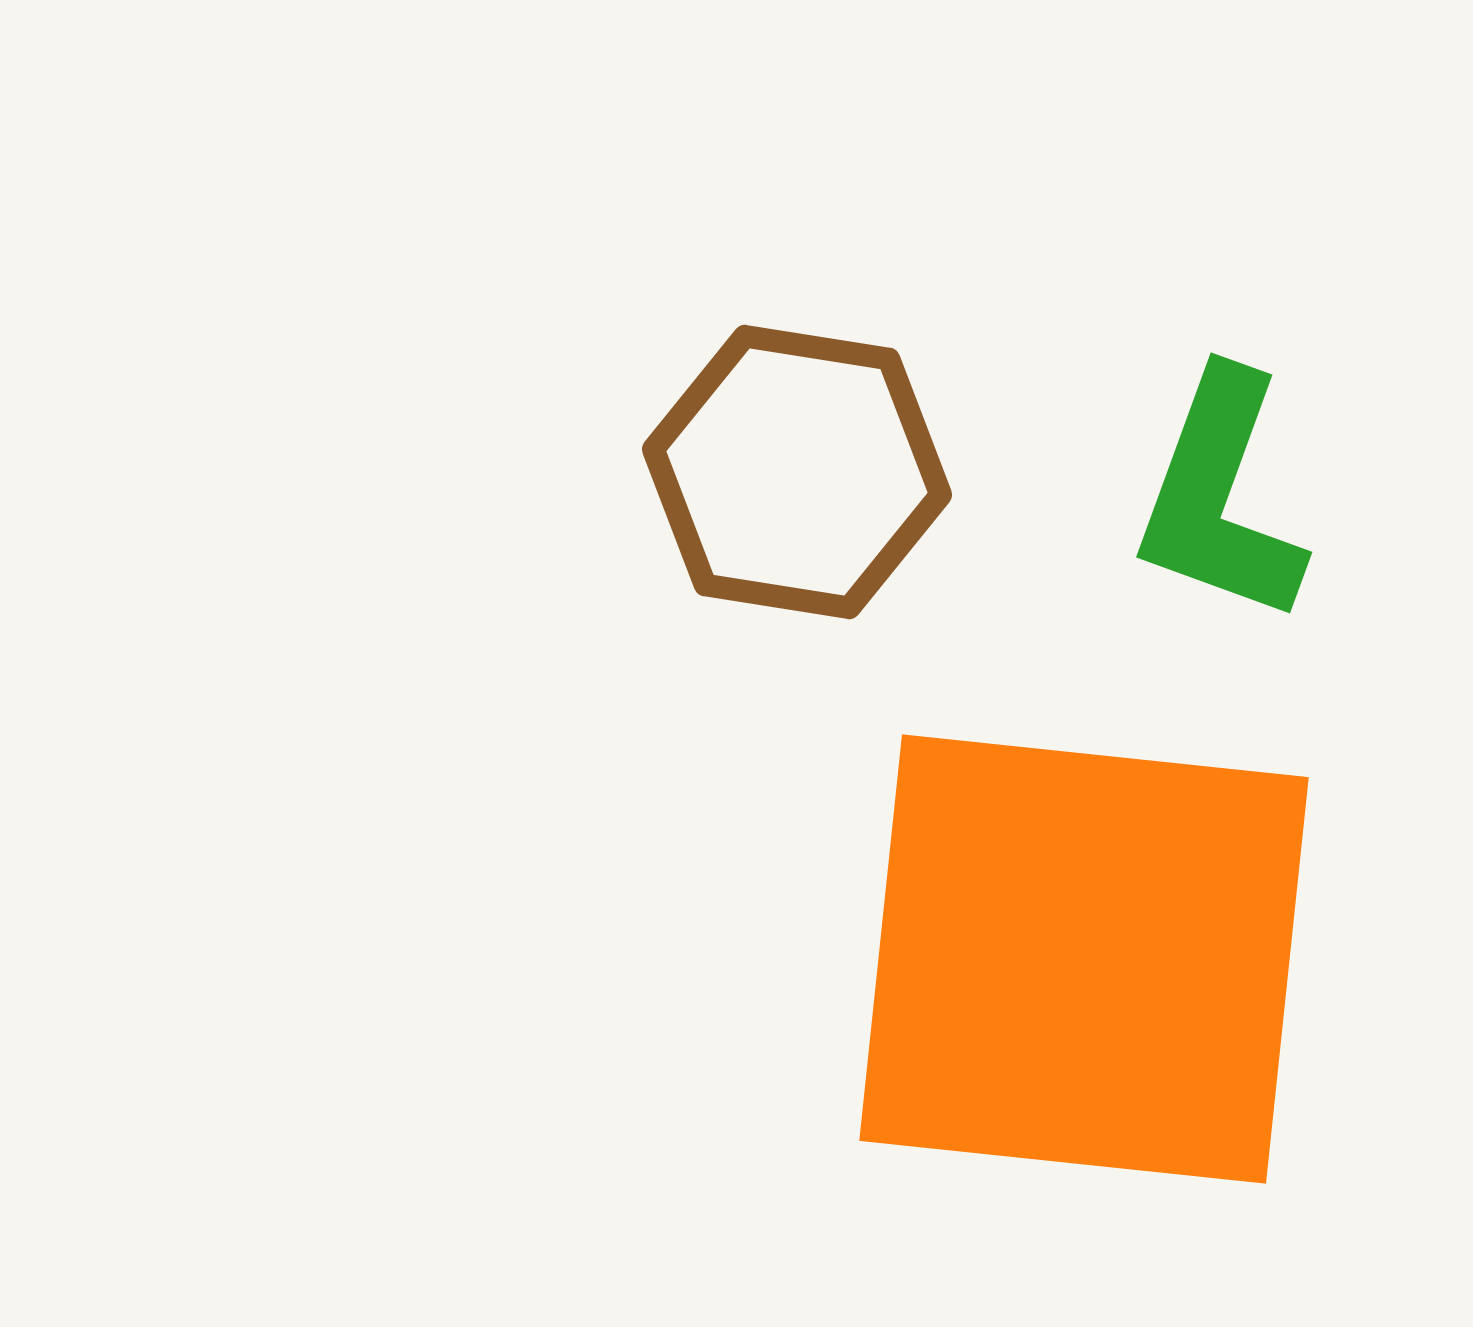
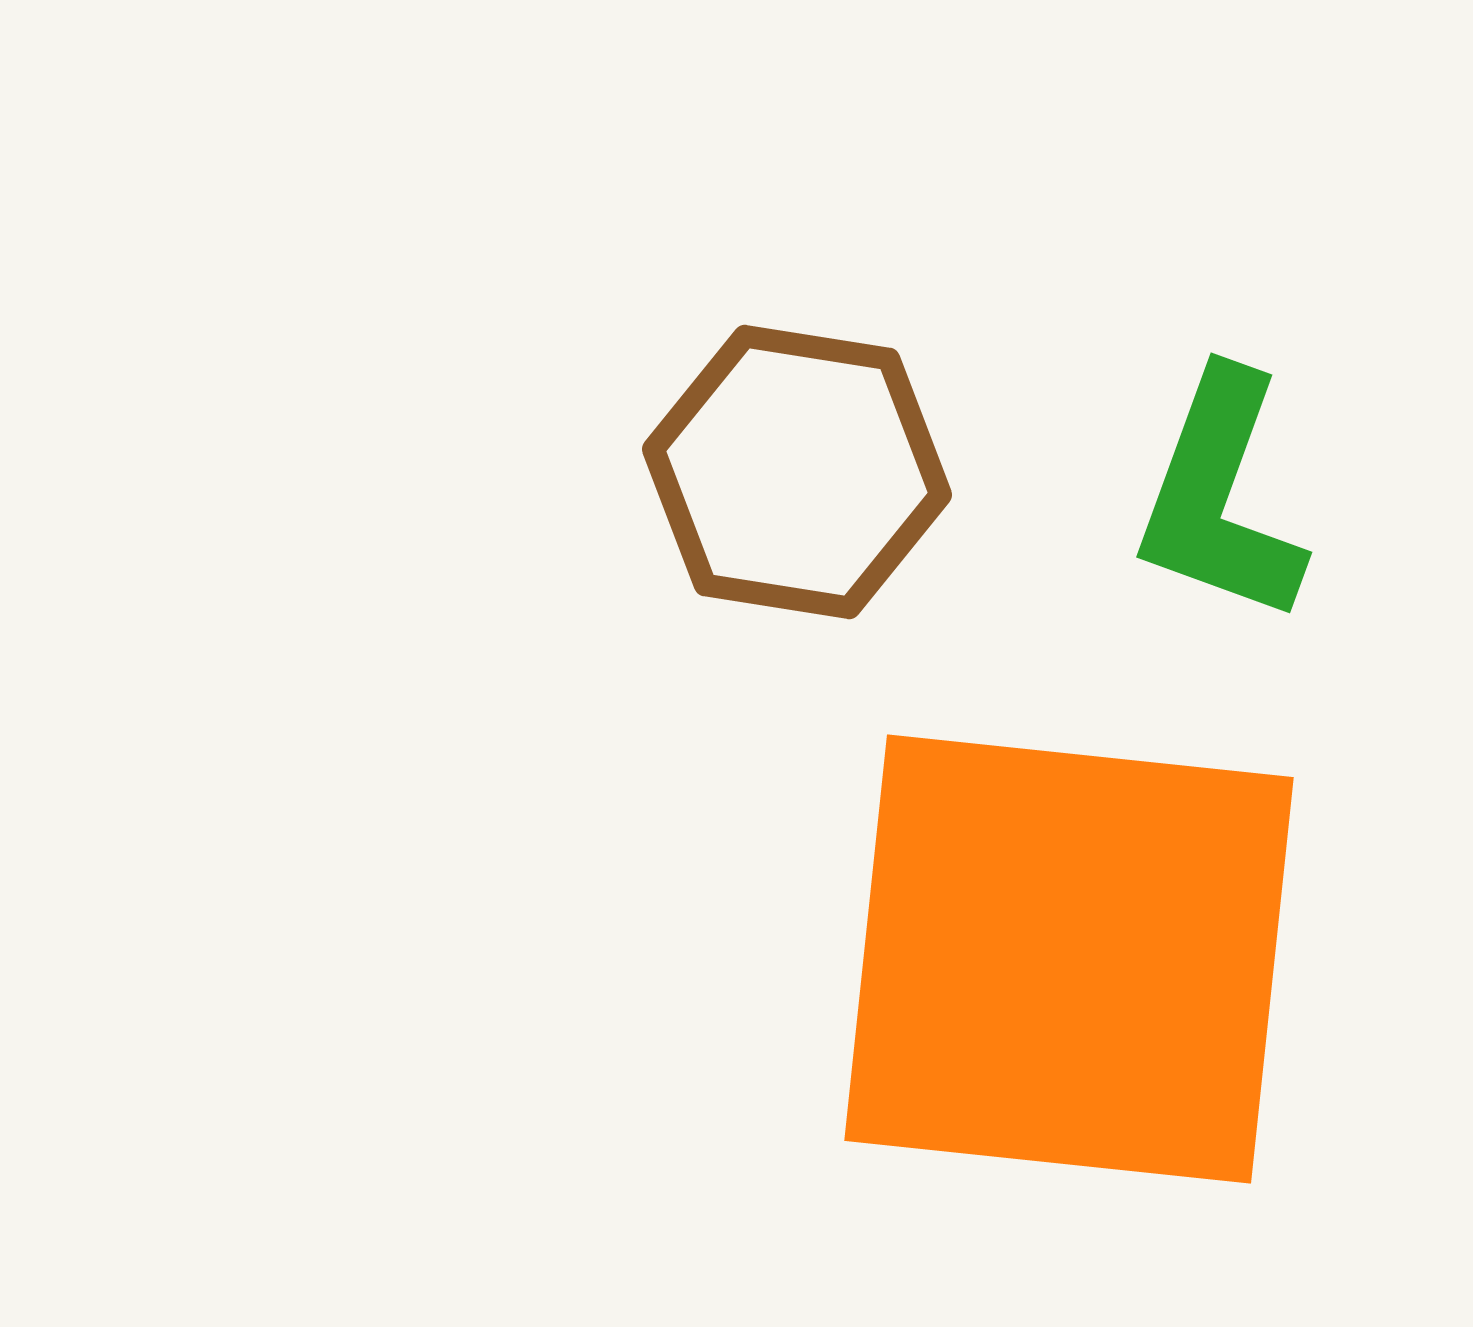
orange square: moved 15 px left
